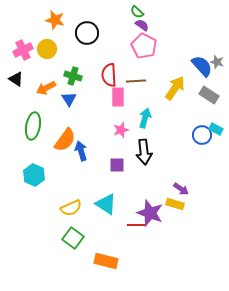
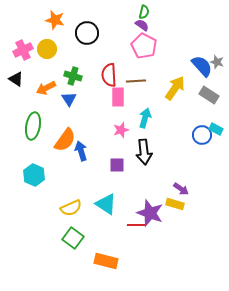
green semicircle: moved 7 px right; rotated 120 degrees counterclockwise
